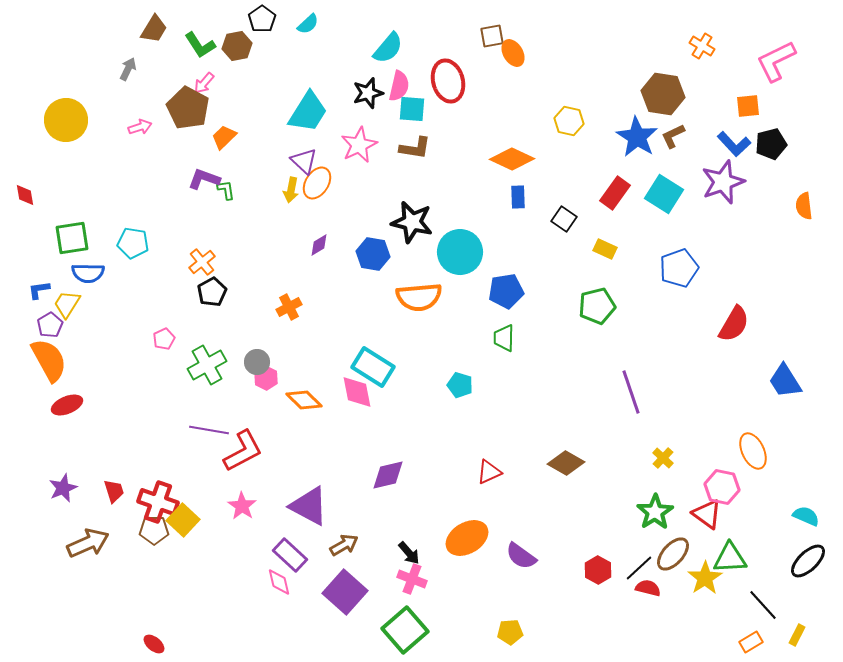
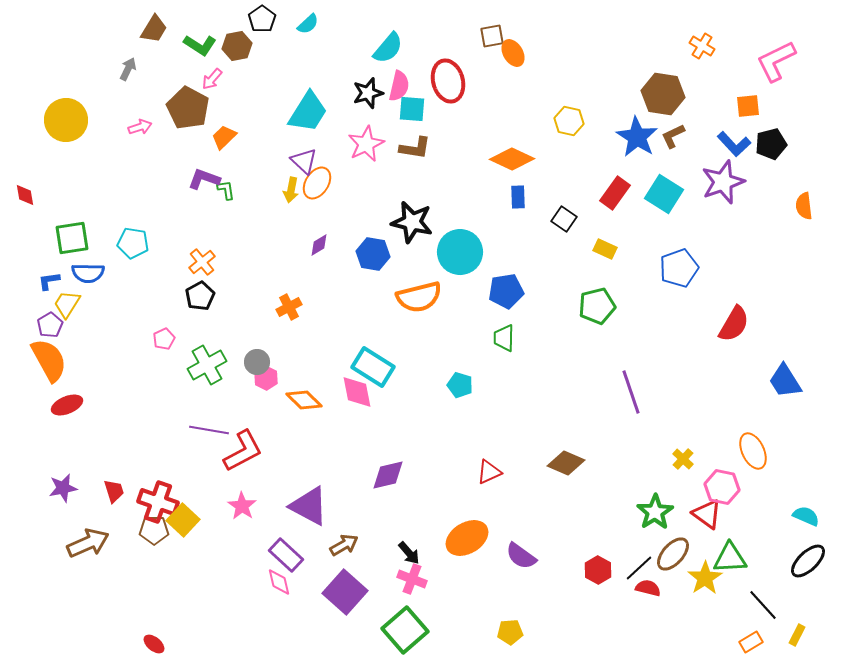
green L-shape at (200, 45): rotated 24 degrees counterclockwise
pink arrow at (204, 83): moved 8 px right, 4 px up
pink star at (359, 145): moved 7 px right, 1 px up
blue L-shape at (39, 290): moved 10 px right, 9 px up
black pentagon at (212, 292): moved 12 px left, 4 px down
orange semicircle at (419, 297): rotated 9 degrees counterclockwise
yellow cross at (663, 458): moved 20 px right, 1 px down
brown diamond at (566, 463): rotated 6 degrees counterclockwise
purple star at (63, 488): rotated 12 degrees clockwise
purple rectangle at (290, 555): moved 4 px left
